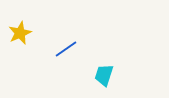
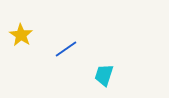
yellow star: moved 1 px right, 2 px down; rotated 15 degrees counterclockwise
